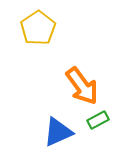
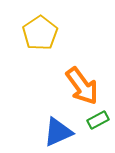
yellow pentagon: moved 2 px right, 5 px down
